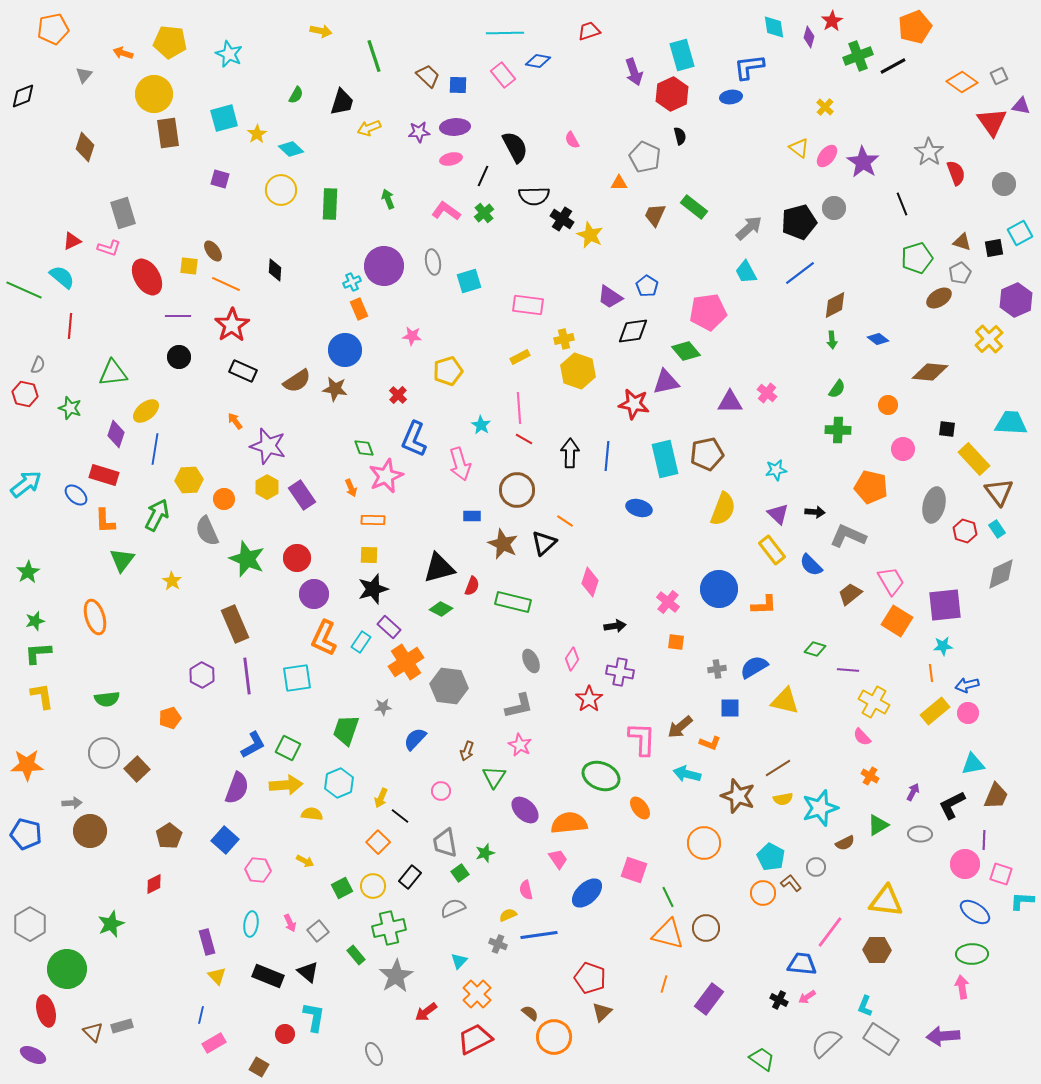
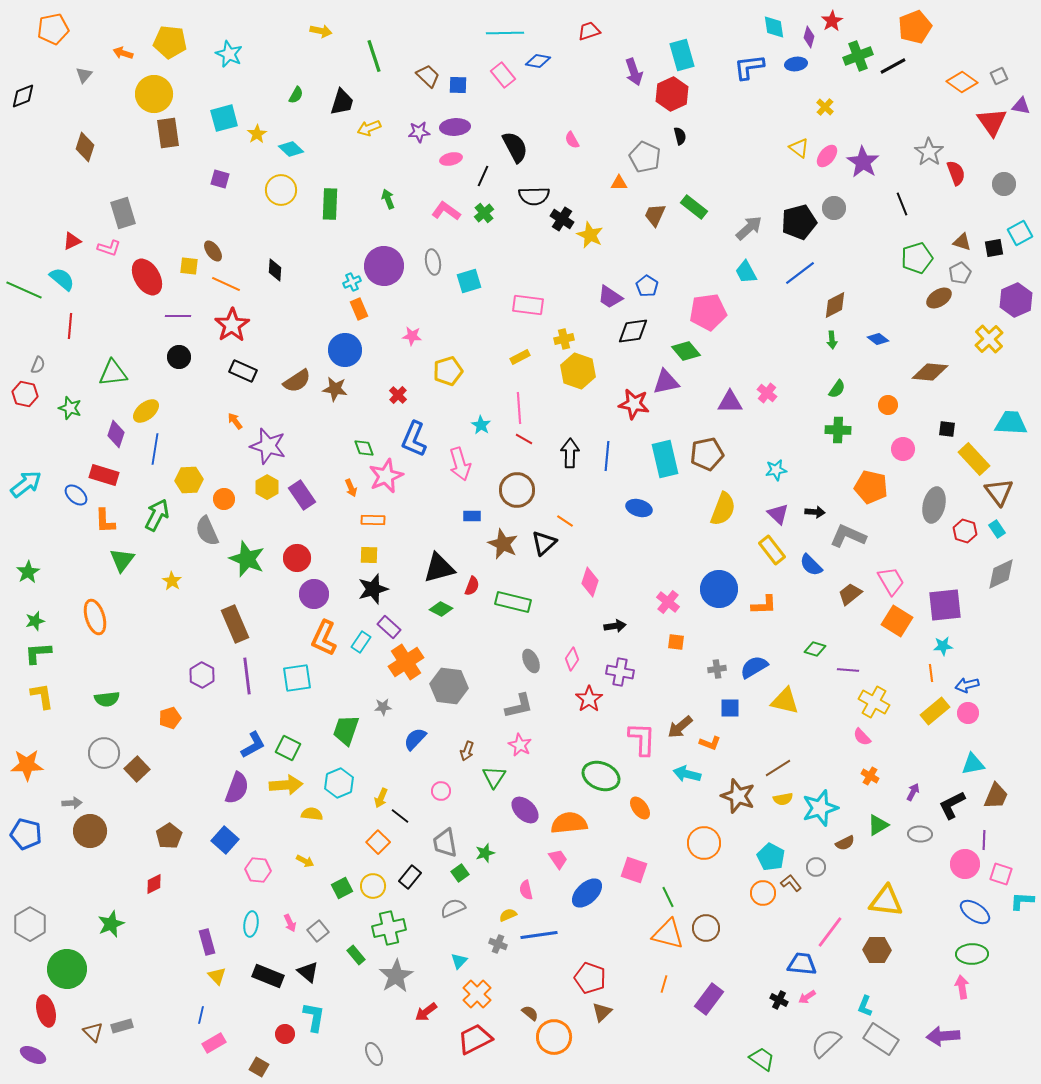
blue ellipse at (731, 97): moved 65 px right, 33 px up
cyan semicircle at (62, 277): moved 2 px down
